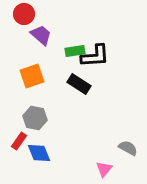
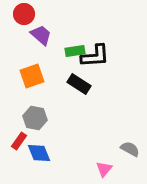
gray semicircle: moved 2 px right, 1 px down
